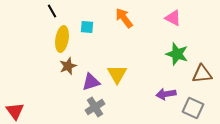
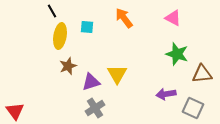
yellow ellipse: moved 2 px left, 3 px up
gray cross: moved 1 px down
